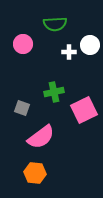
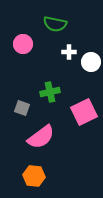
green semicircle: rotated 15 degrees clockwise
white circle: moved 1 px right, 17 px down
green cross: moved 4 px left
pink square: moved 2 px down
orange hexagon: moved 1 px left, 3 px down
